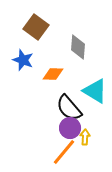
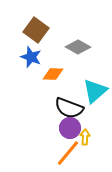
brown square: moved 3 px down
gray diamond: rotated 65 degrees counterclockwise
blue star: moved 8 px right, 3 px up
cyan triangle: rotated 48 degrees clockwise
black semicircle: rotated 28 degrees counterclockwise
orange line: moved 4 px right, 1 px down
